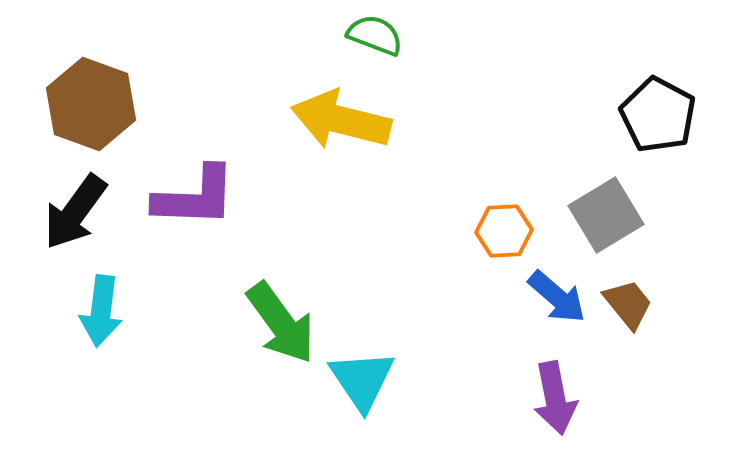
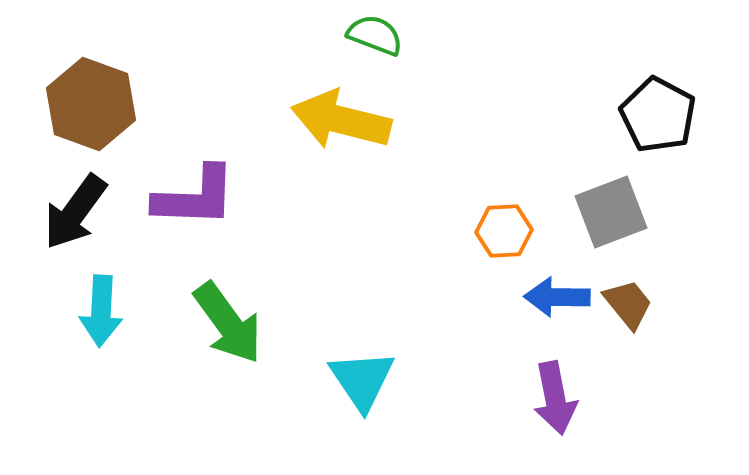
gray square: moved 5 px right, 3 px up; rotated 10 degrees clockwise
blue arrow: rotated 140 degrees clockwise
cyan arrow: rotated 4 degrees counterclockwise
green arrow: moved 53 px left
